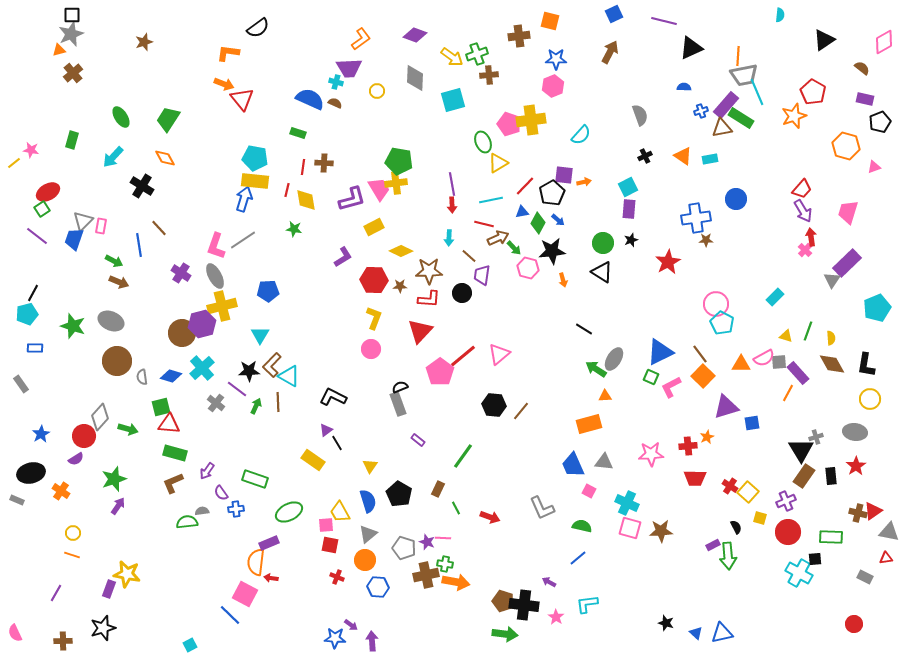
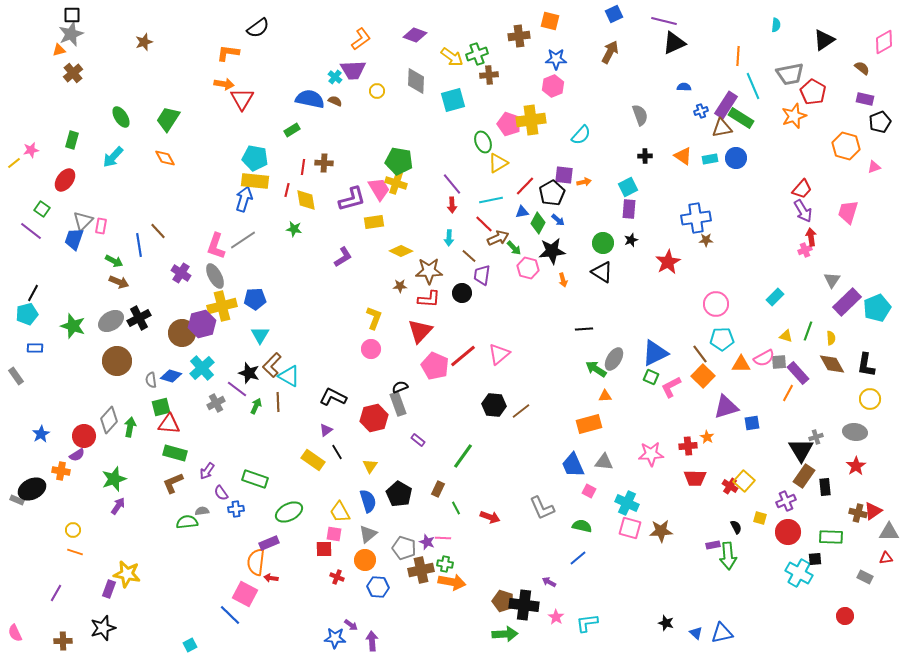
cyan semicircle at (780, 15): moved 4 px left, 10 px down
black triangle at (691, 48): moved 17 px left, 5 px up
purple trapezoid at (349, 68): moved 4 px right, 2 px down
gray trapezoid at (744, 75): moved 46 px right, 1 px up
gray diamond at (415, 78): moved 1 px right, 3 px down
cyan cross at (336, 82): moved 1 px left, 5 px up; rotated 24 degrees clockwise
orange arrow at (224, 84): rotated 12 degrees counterclockwise
cyan line at (757, 92): moved 4 px left, 6 px up
red triangle at (242, 99): rotated 10 degrees clockwise
blue semicircle at (310, 99): rotated 12 degrees counterclockwise
brown semicircle at (335, 103): moved 2 px up
purple rectangle at (726, 105): rotated 8 degrees counterclockwise
green rectangle at (298, 133): moved 6 px left, 3 px up; rotated 49 degrees counterclockwise
pink star at (31, 150): rotated 21 degrees counterclockwise
black cross at (645, 156): rotated 24 degrees clockwise
yellow cross at (396, 183): rotated 25 degrees clockwise
purple line at (452, 184): rotated 30 degrees counterclockwise
black cross at (142, 186): moved 3 px left, 132 px down; rotated 30 degrees clockwise
red ellipse at (48, 192): moved 17 px right, 12 px up; rotated 25 degrees counterclockwise
blue circle at (736, 199): moved 41 px up
green square at (42, 209): rotated 21 degrees counterclockwise
red line at (484, 224): rotated 30 degrees clockwise
yellow rectangle at (374, 227): moved 5 px up; rotated 18 degrees clockwise
brown line at (159, 228): moved 1 px left, 3 px down
purple line at (37, 236): moved 6 px left, 5 px up
pink cross at (805, 250): rotated 24 degrees clockwise
purple rectangle at (847, 263): moved 39 px down
red hexagon at (374, 280): moved 138 px down; rotated 16 degrees counterclockwise
blue pentagon at (268, 291): moved 13 px left, 8 px down
gray ellipse at (111, 321): rotated 55 degrees counterclockwise
cyan pentagon at (722, 323): moved 16 px down; rotated 30 degrees counterclockwise
black line at (584, 329): rotated 36 degrees counterclockwise
blue triangle at (660, 352): moved 5 px left, 1 px down
black star at (249, 371): moved 2 px down; rotated 20 degrees clockwise
pink pentagon at (440, 372): moved 5 px left, 6 px up; rotated 12 degrees counterclockwise
gray semicircle at (142, 377): moved 9 px right, 3 px down
gray rectangle at (21, 384): moved 5 px left, 8 px up
gray cross at (216, 403): rotated 24 degrees clockwise
brown line at (521, 411): rotated 12 degrees clockwise
gray diamond at (100, 417): moved 9 px right, 3 px down
green arrow at (128, 429): moved 2 px right, 2 px up; rotated 96 degrees counterclockwise
orange star at (707, 437): rotated 16 degrees counterclockwise
black line at (337, 443): moved 9 px down
purple semicircle at (76, 459): moved 1 px right, 4 px up
black ellipse at (31, 473): moved 1 px right, 16 px down; rotated 12 degrees counterclockwise
black rectangle at (831, 476): moved 6 px left, 11 px down
orange cross at (61, 491): moved 20 px up; rotated 24 degrees counterclockwise
yellow square at (748, 492): moved 4 px left, 11 px up
pink square at (326, 525): moved 8 px right, 9 px down; rotated 14 degrees clockwise
gray triangle at (889, 532): rotated 10 degrees counterclockwise
yellow circle at (73, 533): moved 3 px up
red square at (330, 545): moved 6 px left, 4 px down; rotated 12 degrees counterclockwise
purple rectangle at (713, 545): rotated 16 degrees clockwise
orange line at (72, 555): moved 3 px right, 3 px up
brown cross at (426, 575): moved 5 px left, 5 px up
orange arrow at (456, 582): moved 4 px left
cyan L-shape at (587, 604): moved 19 px down
red circle at (854, 624): moved 9 px left, 8 px up
green arrow at (505, 634): rotated 10 degrees counterclockwise
